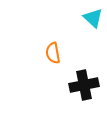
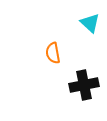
cyan triangle: moved 3 px left, 5 px down
